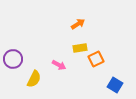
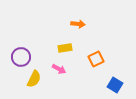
orange arrow: rotated 40 degrees clockwise
yellow rectangle: moved 15 px left
purple circle: moved 8 px right, 2 px up
pink arrow: moved 4 px down
